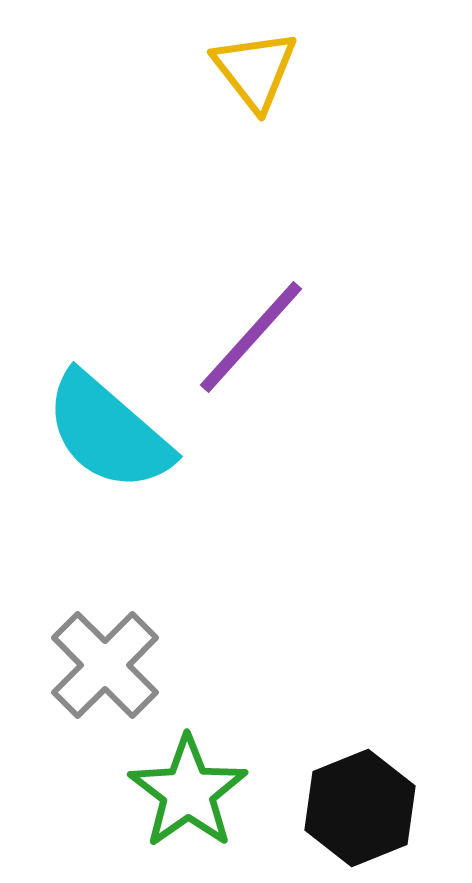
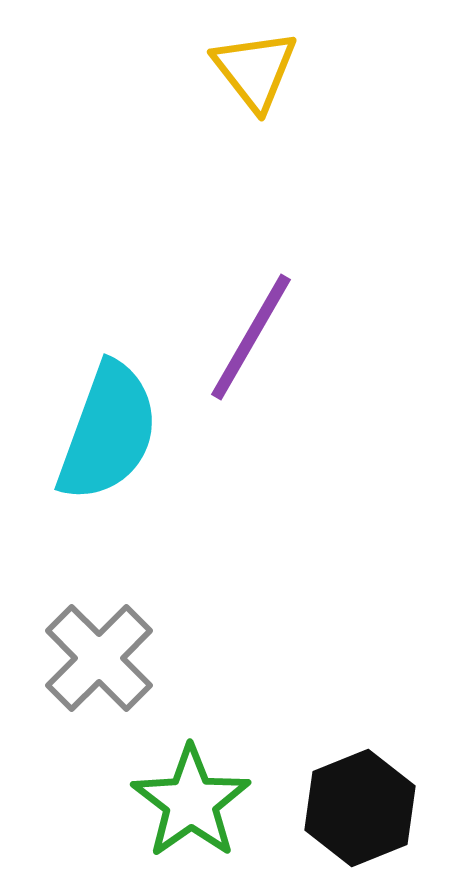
purple line: rotated 12 degrees counterclockwise
cyan semicircle: rotated 111 degrees counterclockwise
gray cross: moved 6 px left, 7 px up
green star: moved 3 px right, 10 px down
